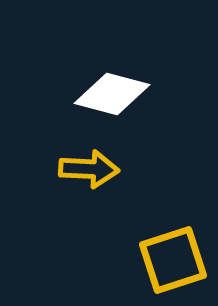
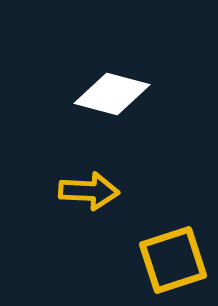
yellow arrow: moved 22 px down
